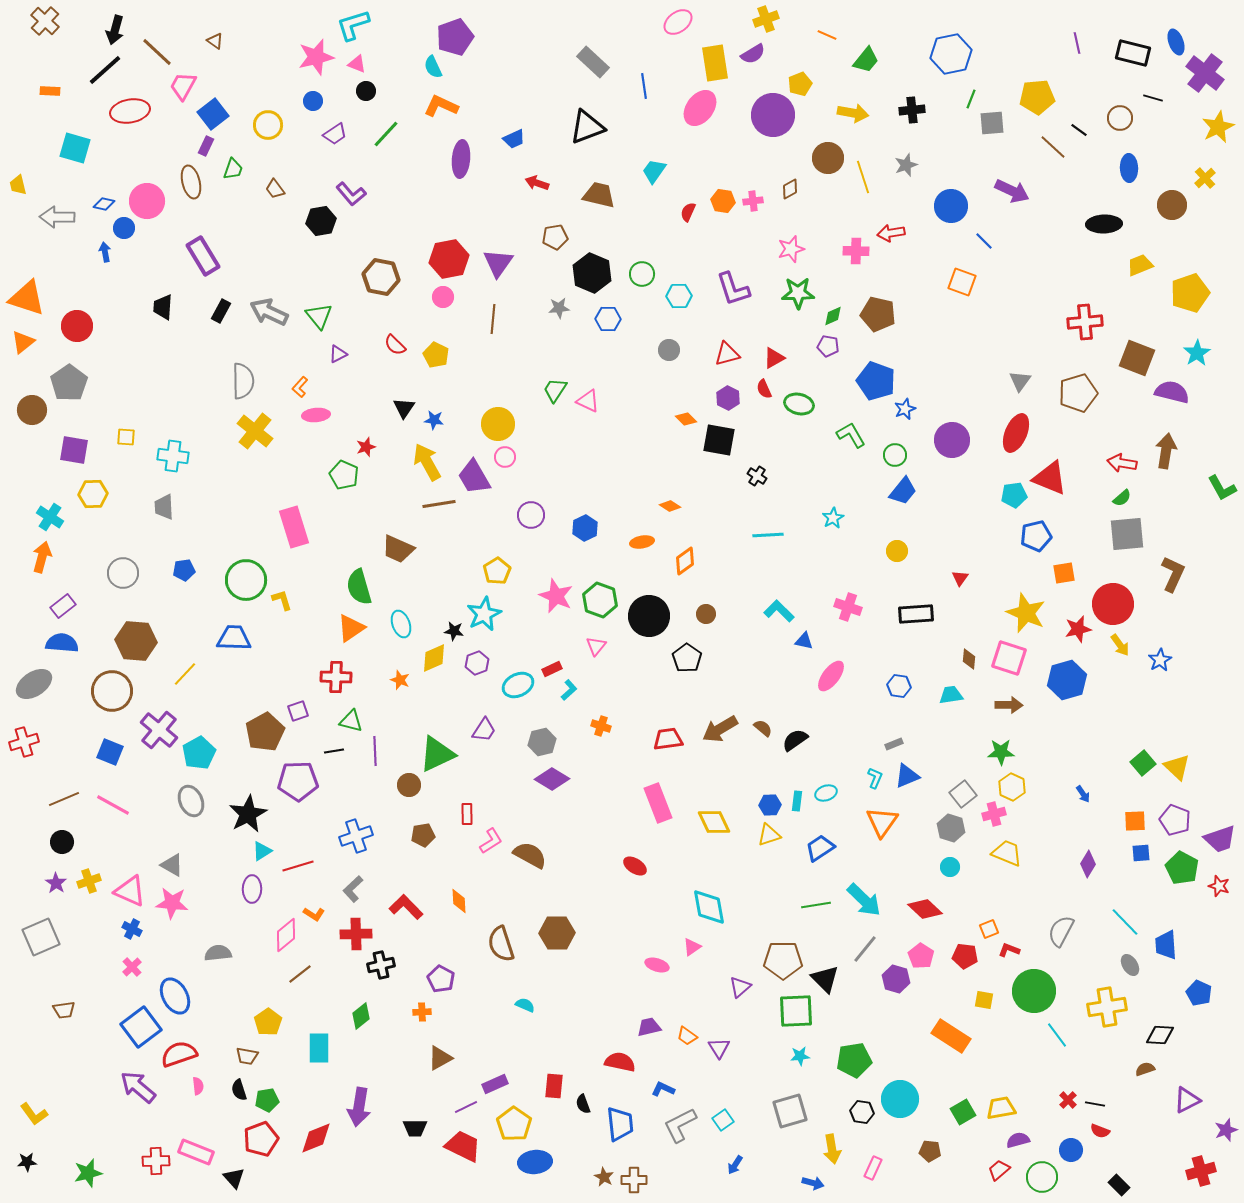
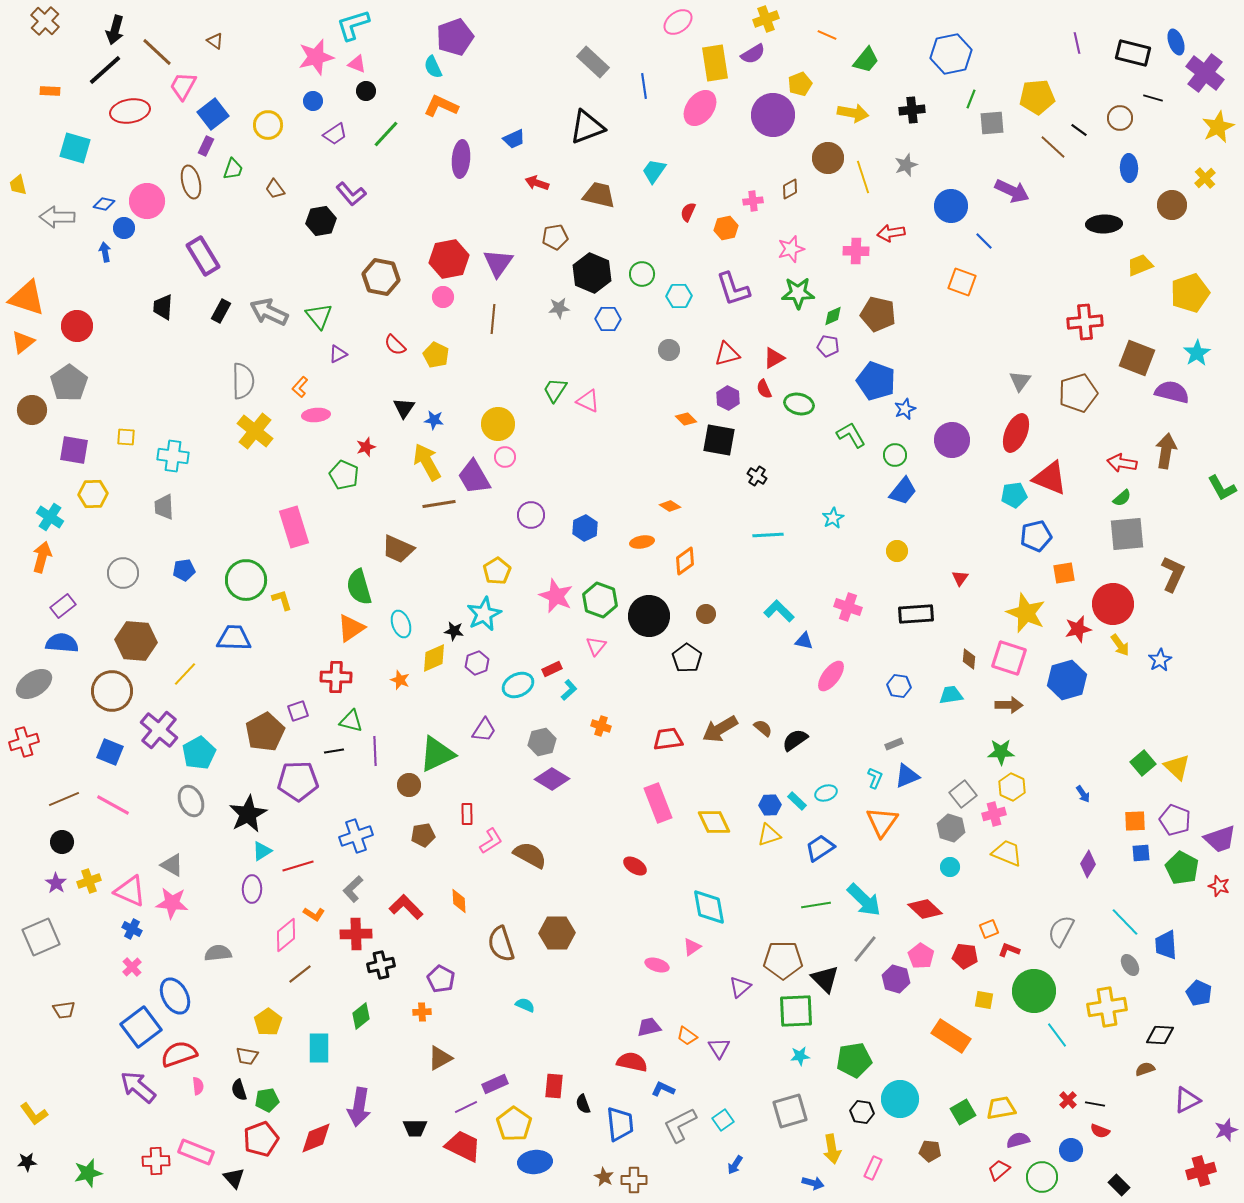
orange hexagon at (723, 201): moved 3 px right, 27 px down; rotated 20 degrees counterclockwise
cyan rectangle at (797, 801): rotated 54 degrees counterclockwise
red semicircle at (620, 1062): moved 12 px right
